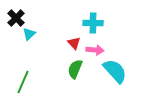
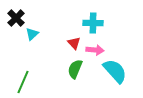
cyan triangle: moved 3 px right
